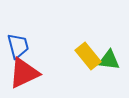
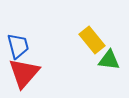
yellow rectangle: moved 4 px right, 16 px up
red triangle: rotated 24 degrees counterclockwise
